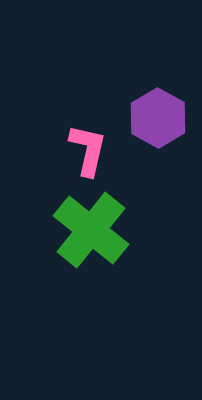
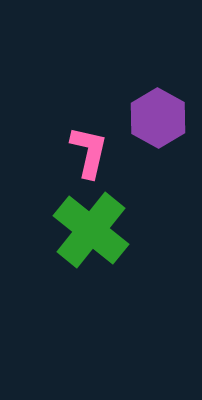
pink L-shape: moved 1 px right, 2 px down
